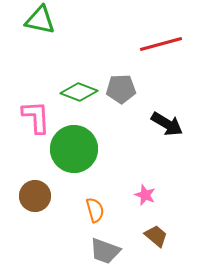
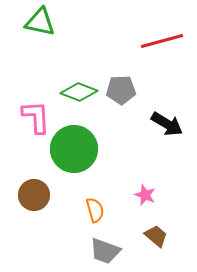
green triangle: moved 2 px down
red line: moved 1 px right, 3 px up
gray pentagon: moved 1 px down
brown circle: moved 1 px left, 1 px up
